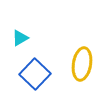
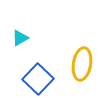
blue square: moved 3 px right, 5 px down
